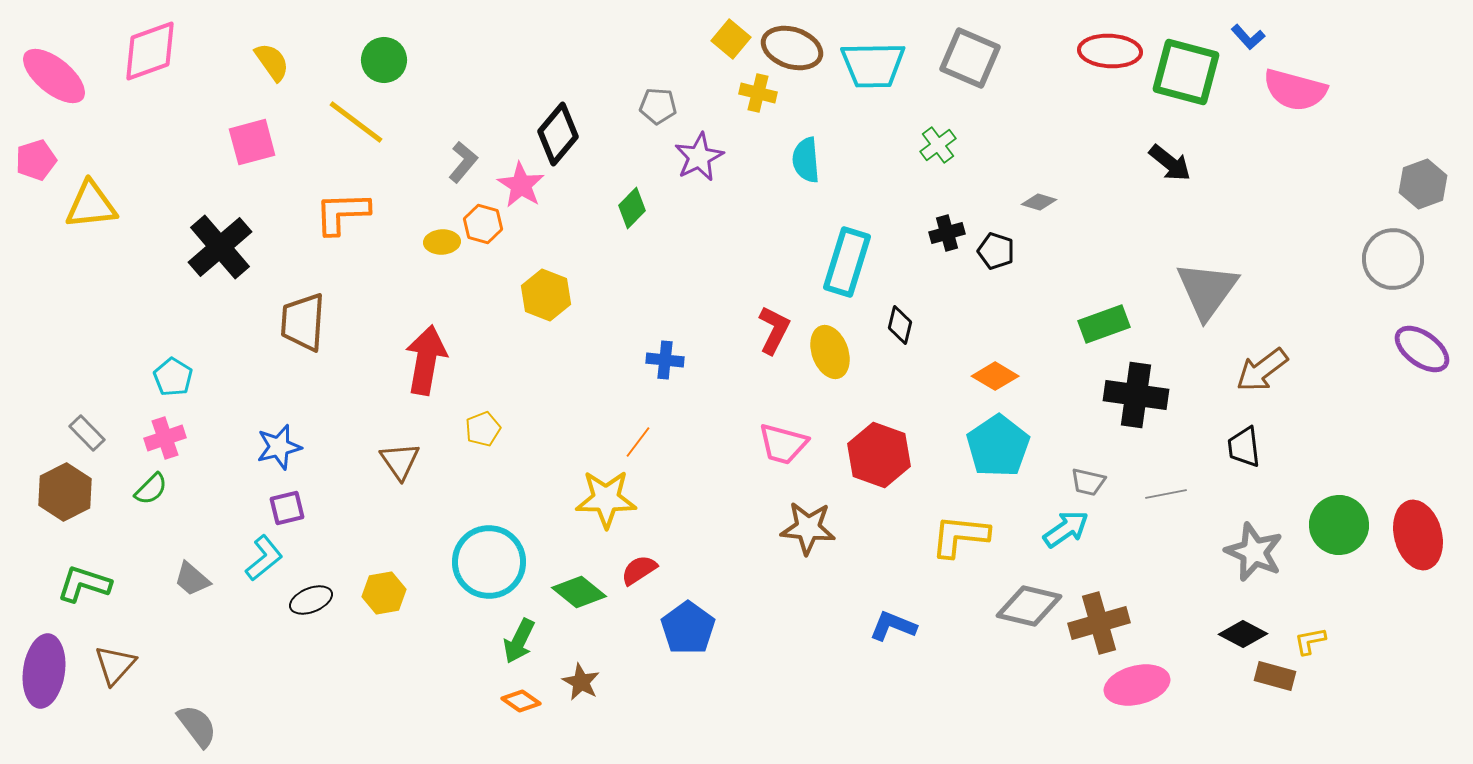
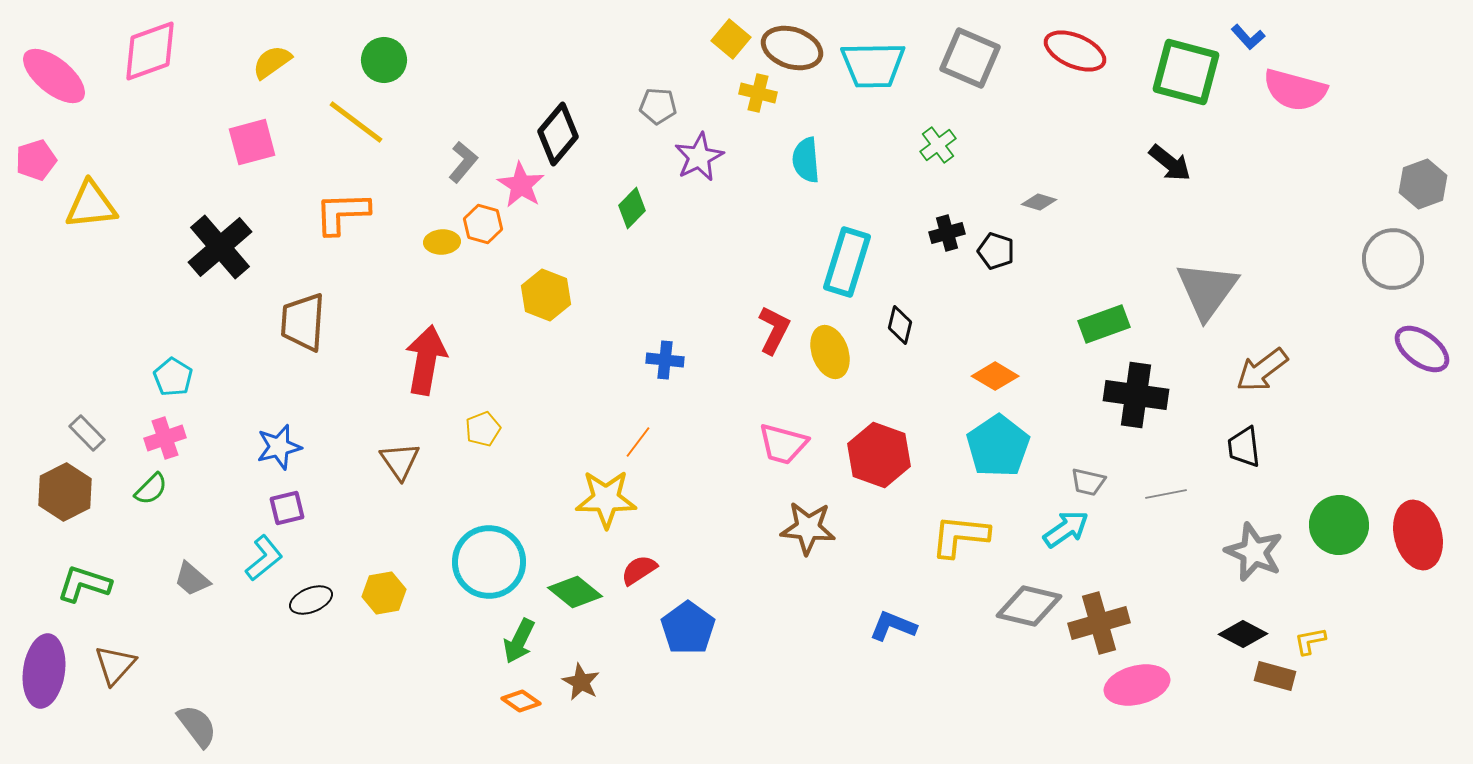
red ellipse at (1110, 51): moved 35 px left; rotated 20 degrees clockwise
yellow semicircle at (272, 62): rotated 90 degrees counterclockwise
green diamond at (579, 592): moved 4 px left
